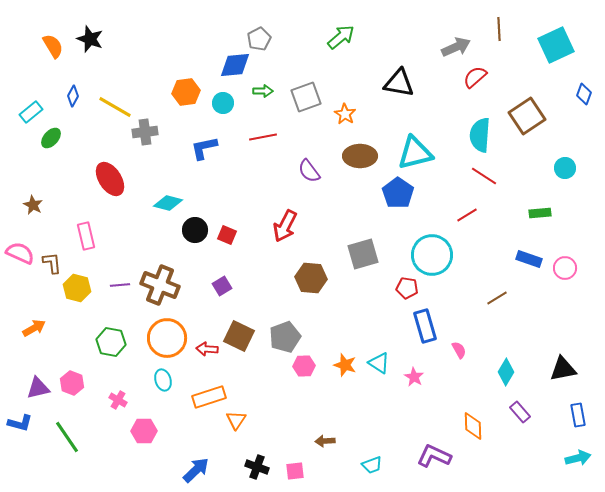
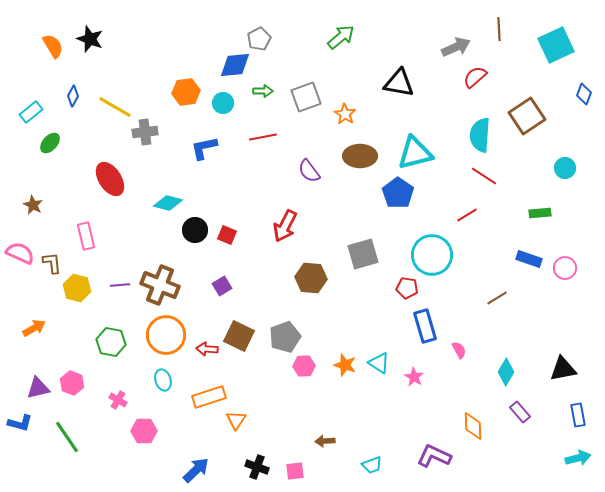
green ellipse at (51, 138): moved 1 px left, 5 px down
orange circle at (167, 338): moved 1 px left, 3 px up
